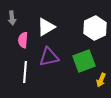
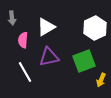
white line: rotated 35 degrees counterclockwise
